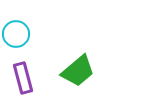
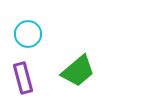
cyan circle: moved 12 px right
